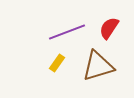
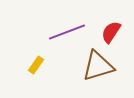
red semicircle: moved 2 px right, 4 px down
yellow rectangle: moved 21 px left, 2 px down
